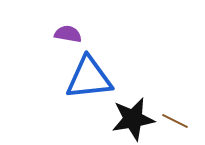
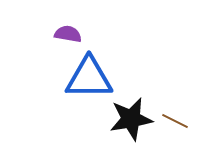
blue triangle: rotated 6 degrees clockwise
black star: moved 2 px left
